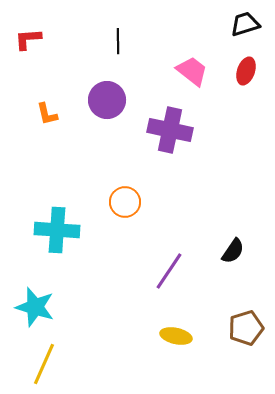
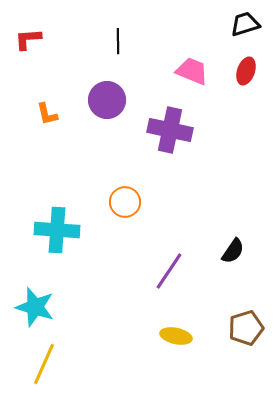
pink trapezoid: rotated 16 degrees counterclockwise
